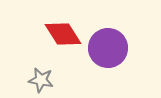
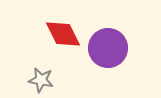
red diamond: rotated 6 degrees clockwise
